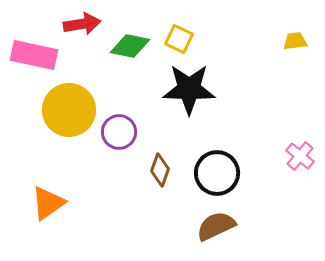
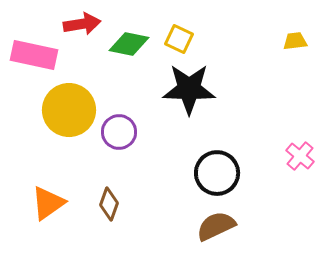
green diamond: moved 1 px left, 2 px up
brown diamond: moved 51 px left, 34 px down
